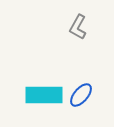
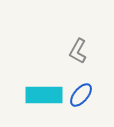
gray L-shape: moved 24 px down
